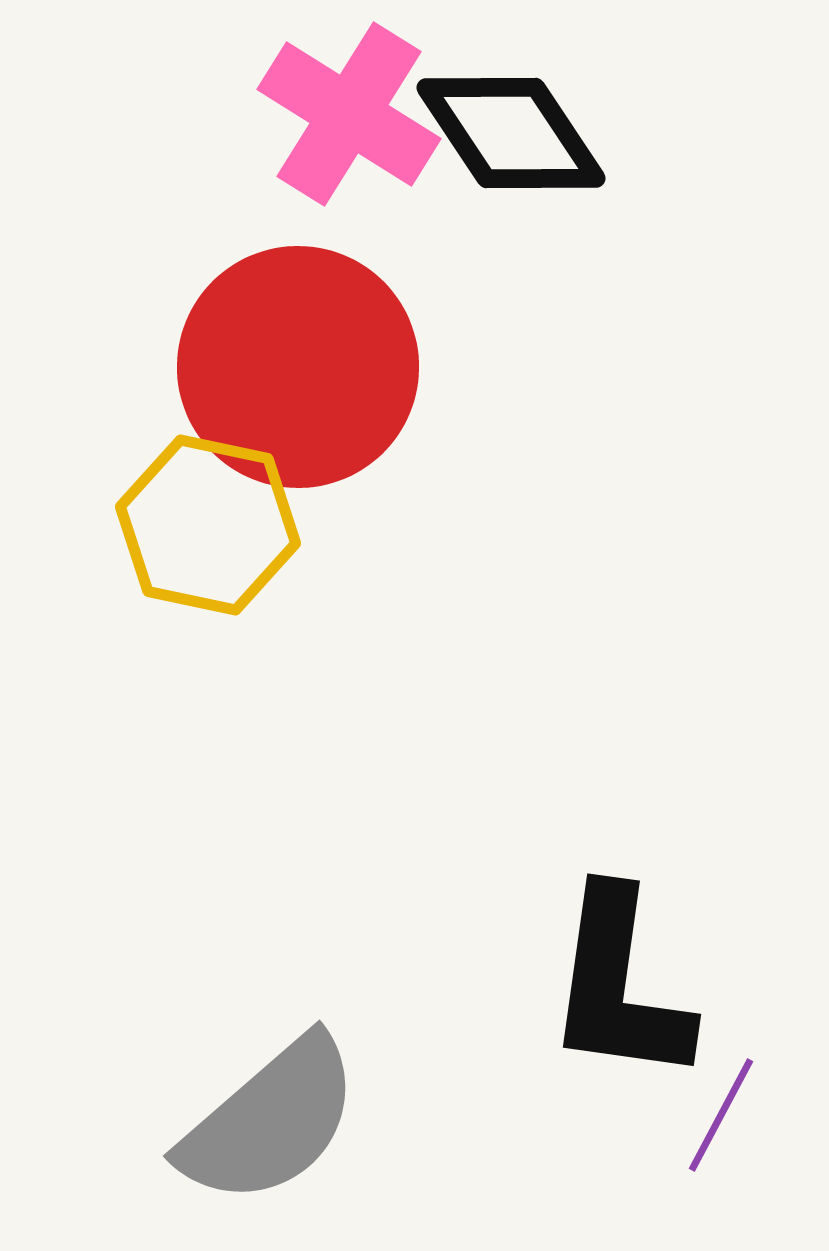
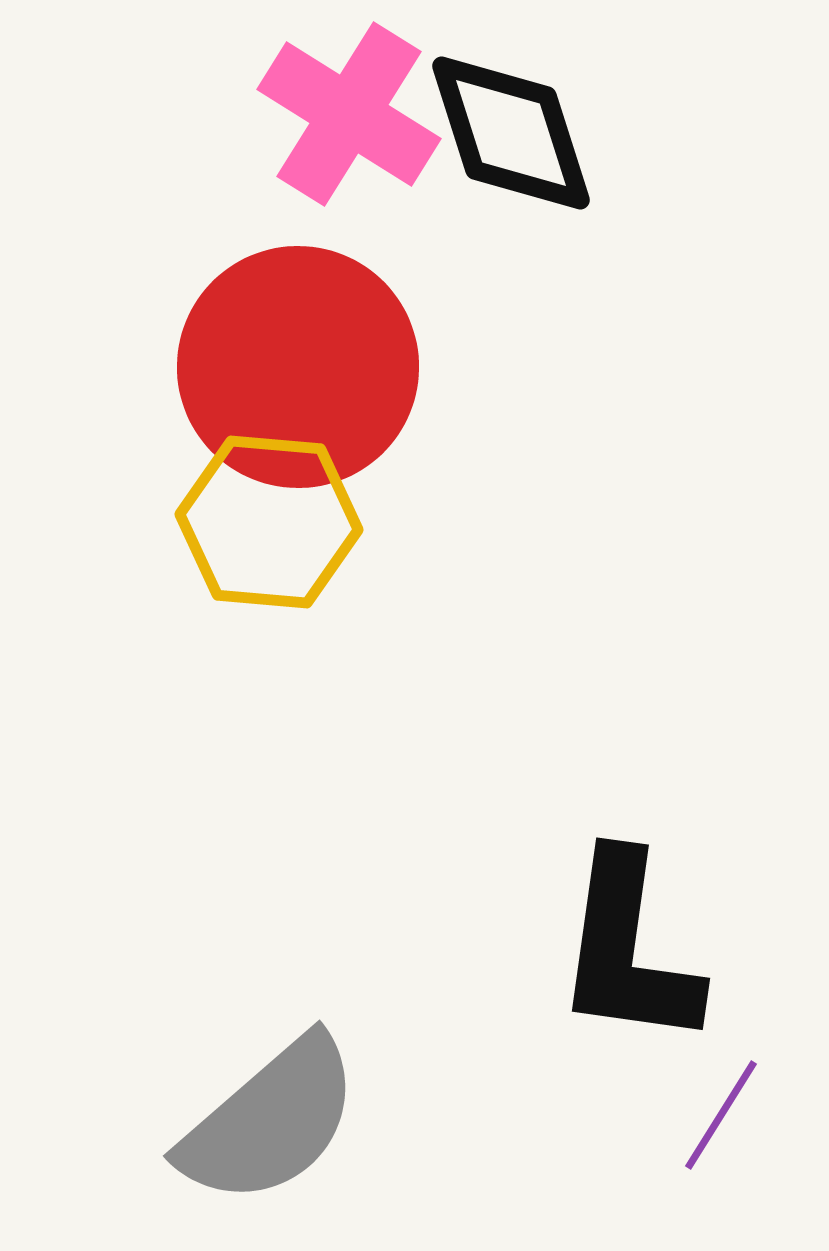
black diamond: rotated 16 degrees clockwise
yellow hexagon: moved 61 px right, 3 px up; rotated 7 degrees counterclockwise
black L-shape: moved 9 px right, 36 px up
purple line: rotated 4 degrees clockwise
